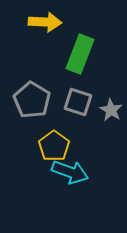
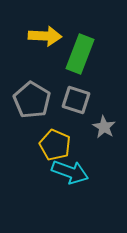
yellow arrow: moved 14 px down
gray square: moved 2 px left, 2 px up
gray star: moved 7 px left, 17 px down
yellow pentagon: moved 1 px right, 1 px up; rotated 12 degrees counterclockwise
